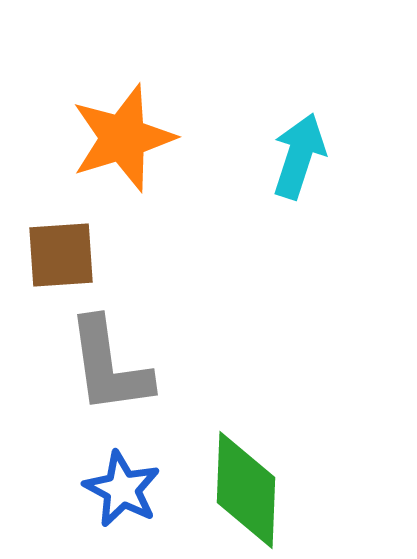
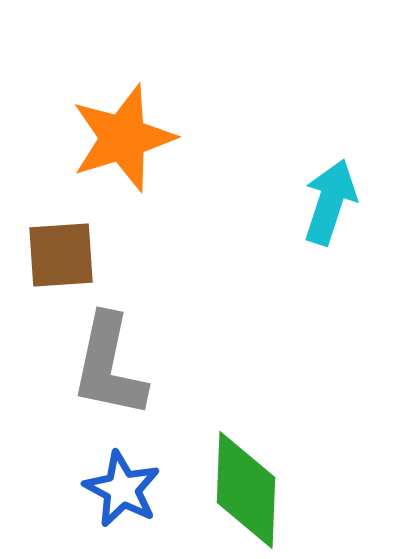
cyan arrow: moved 31 px right, 46 px down
gray L-shape: rotated 20 degrees clockwise
